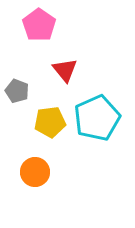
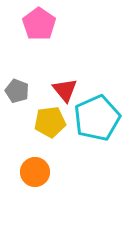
pink pentagon: moved 1 px up
red triangle: moved 20 px down
